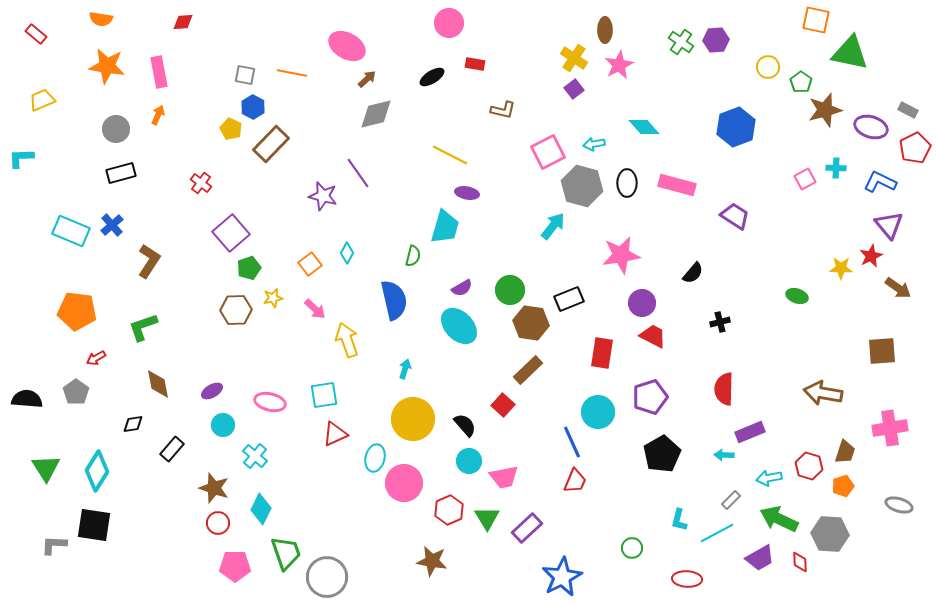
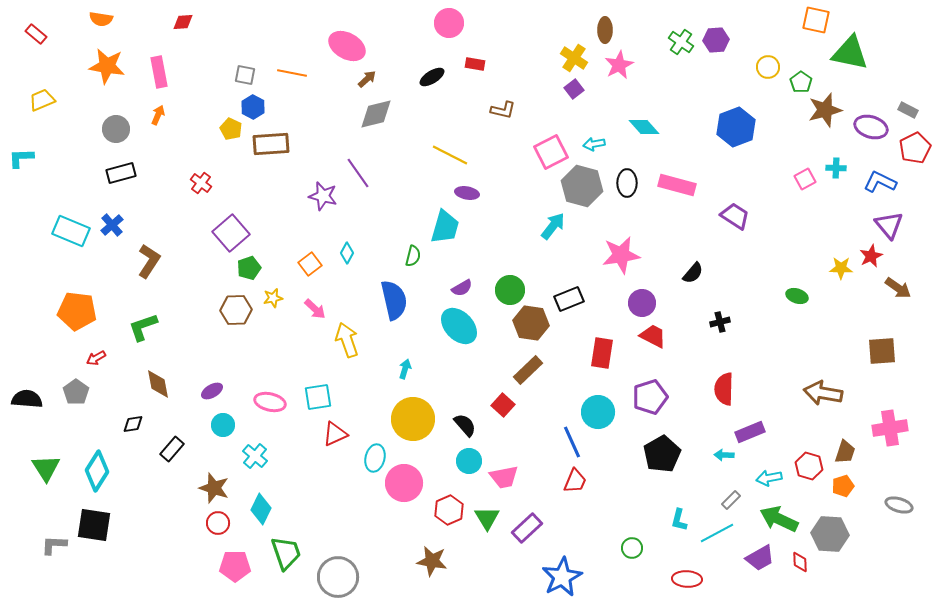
brown rectangle at (271, 144): rotated 42 degrees clockwise
pink square at (548, 152): moved 3 px right
cyan square at (324, 395): moved 6 px left, 2 px down
gray circle at (327, 577): moved 11 px right
